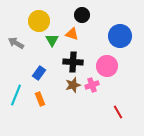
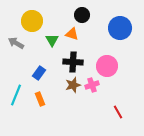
yellow circle: moved 7 px left
blue circle: moved 8 px up
